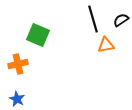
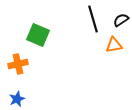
orange triangle: moved 8 px right
blue star: rotated 21 degrees clockwise
